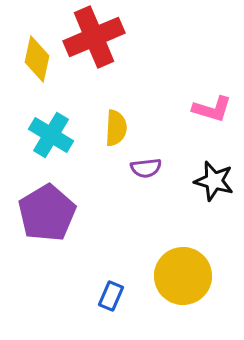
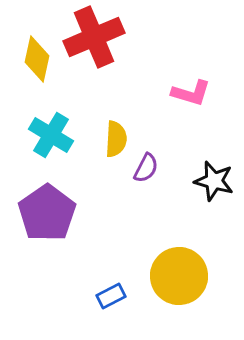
pink L-shape: moved 21 px left, 16 px up
yellow semicircle: moved 11 px down
purple semicircle: rotated 56 degrees counterclockwise
purple pentagon: rotated 4 degrees counterclockwise
yellow circle: moved 4 px left
blue rectangle: rotated 40 degrees clockwise
